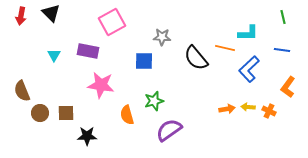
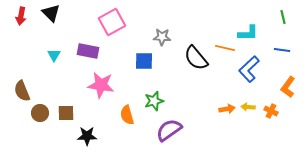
orange cross: moved 2 px right
